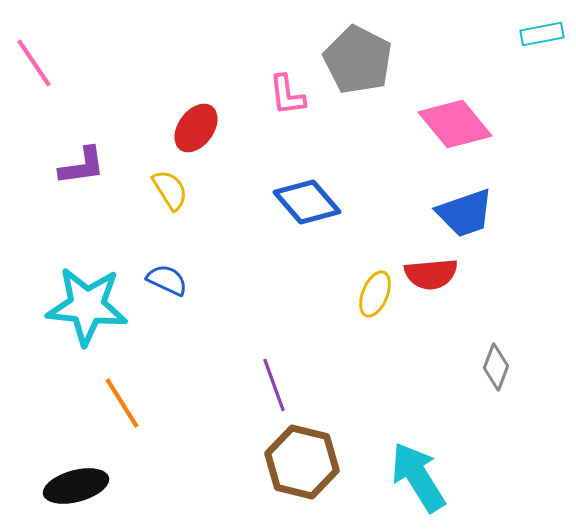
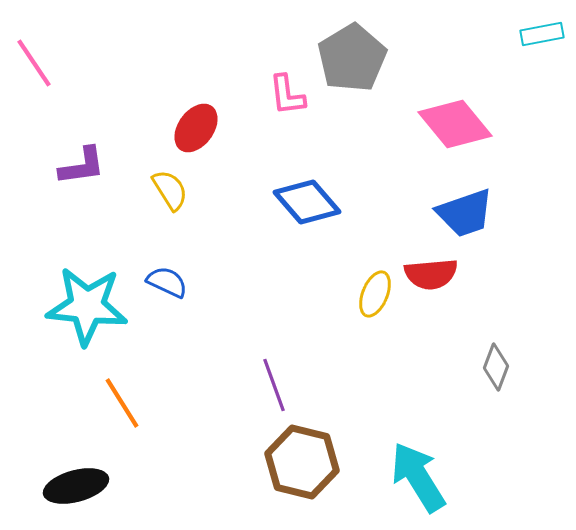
gray pentagon: moved 6 px left, 2 px up; rotated 14 degrees clockwise
blue semicircle: moved 2 px down
